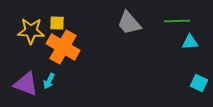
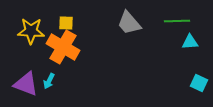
yellow square: moved 9 px right
